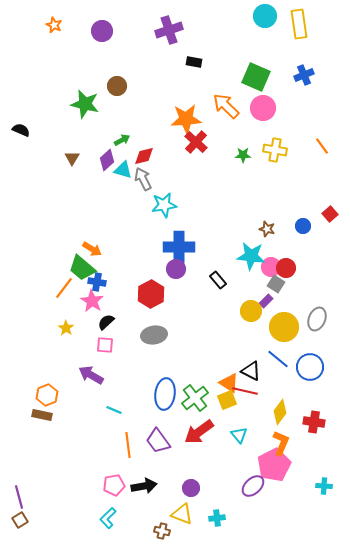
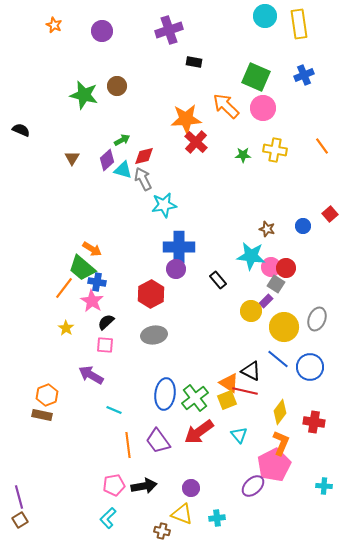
green star at (85, 104): moved 1 px left, 9 px up
